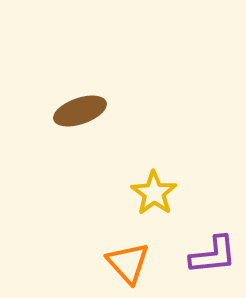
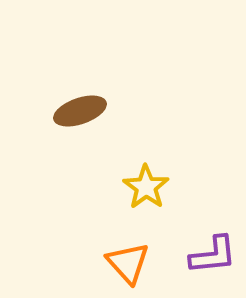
yellow star: moved 8 px left, 6 px up
